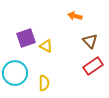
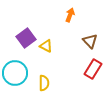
orange arrow: moved 5 px left, 1 px up; rotated 96 degrees clockwise
purple square: rotated 18 degrees counterclockwise
red rectangle: moved 3 px down; rotated 24 degrees counterclockwise
